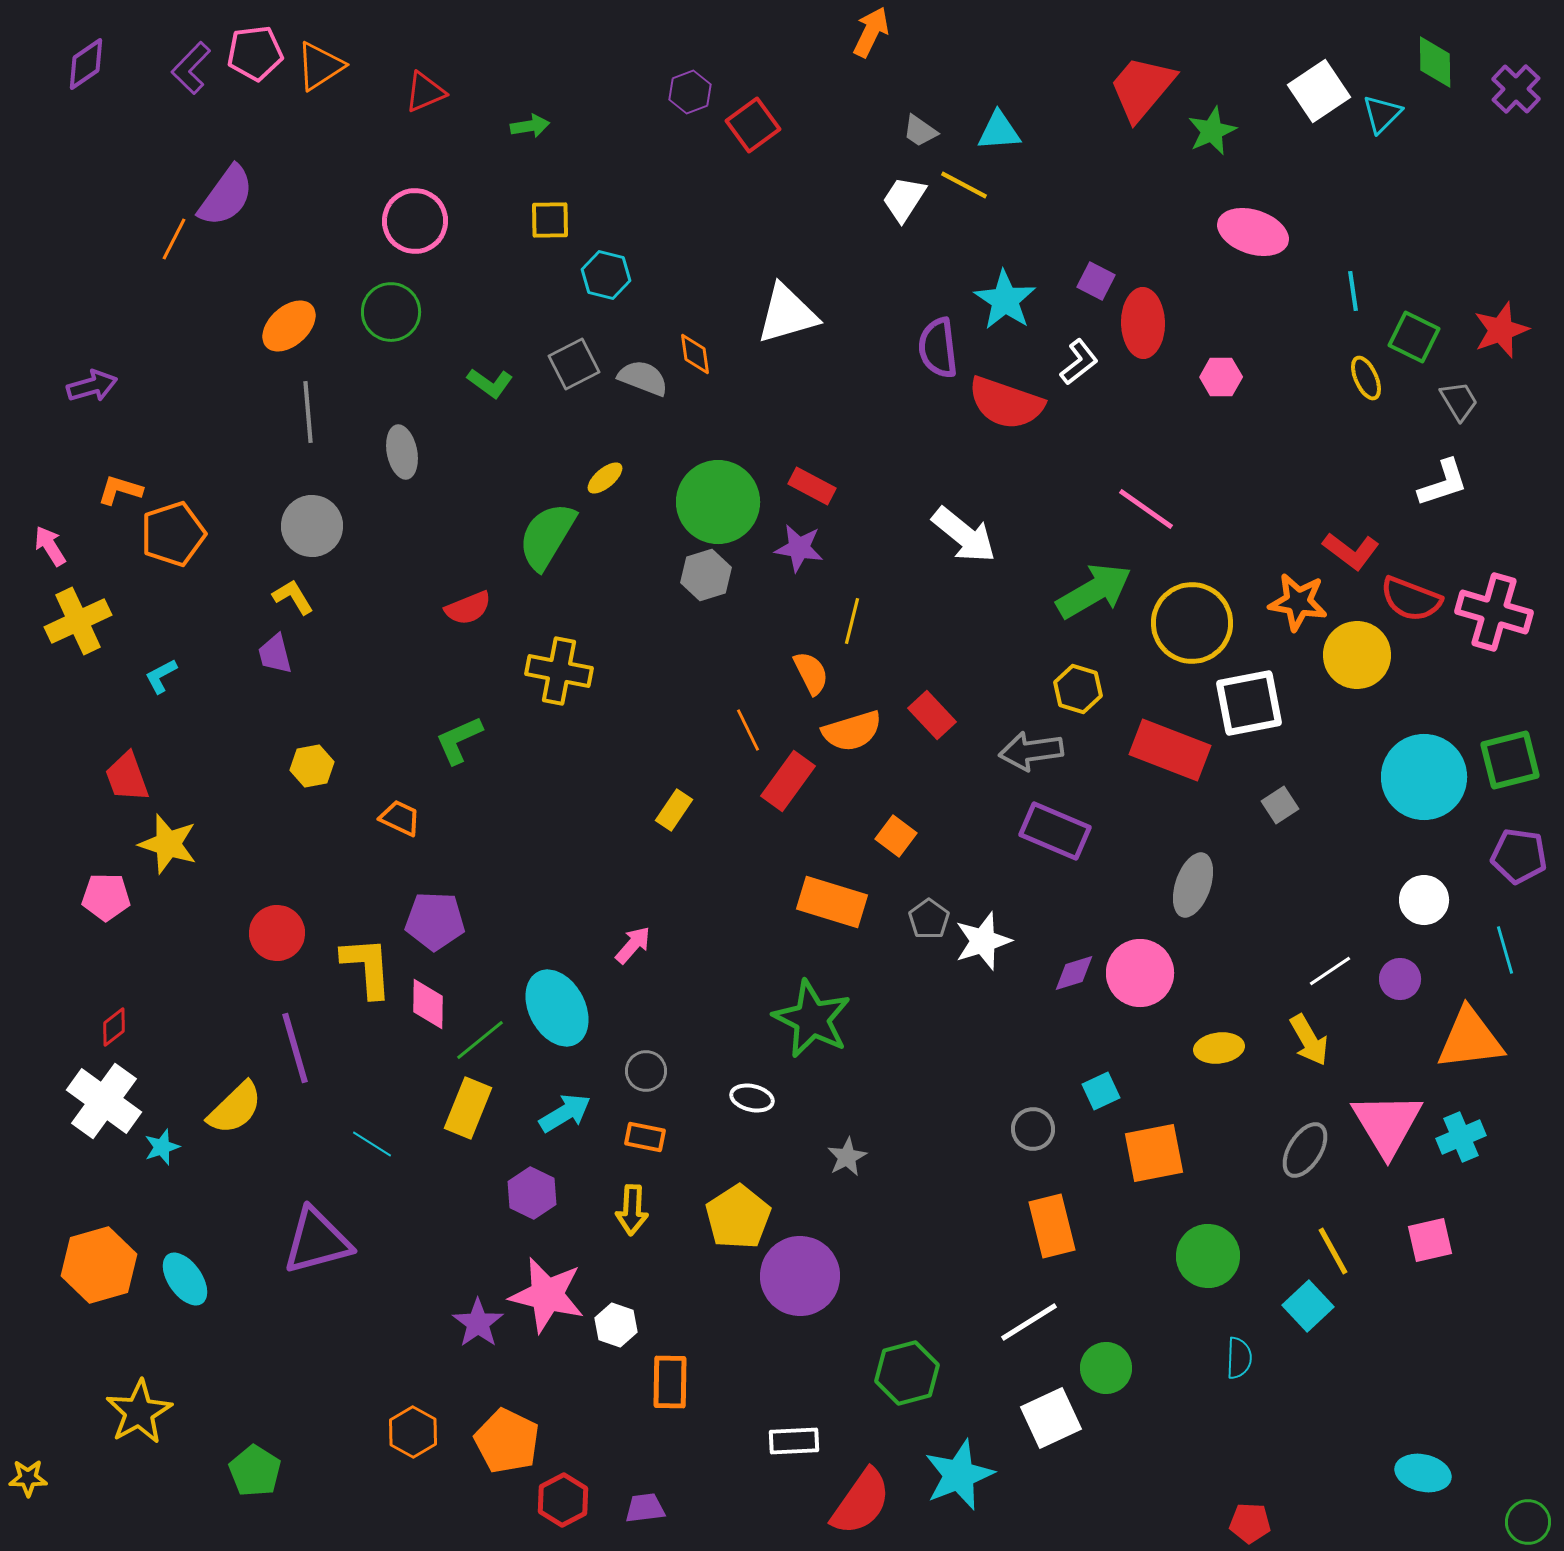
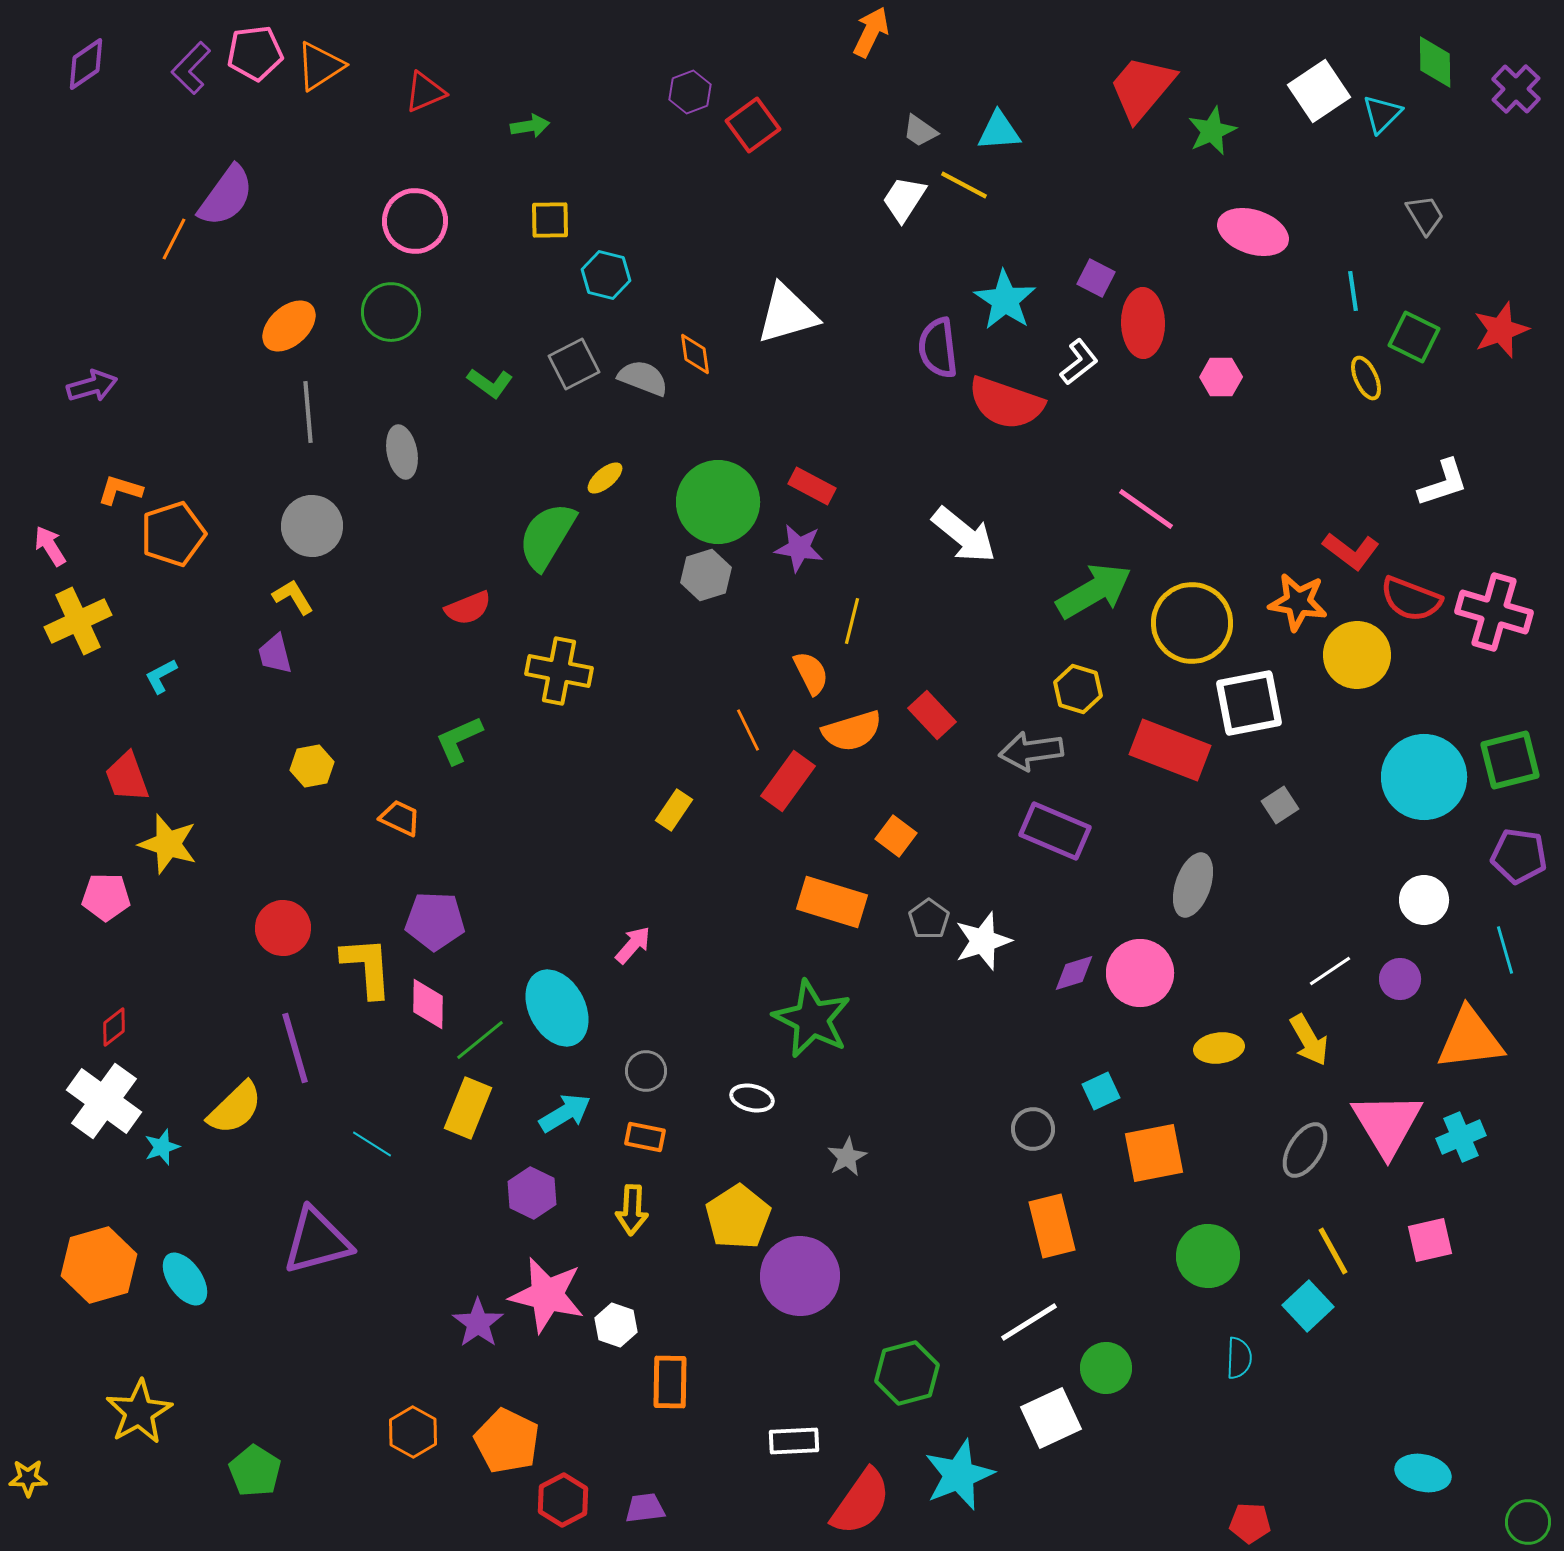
purple square at (1096, 281): moved 3 px up
gray trapezoid at (1459, 401): moved 34 px left, 186 px up
red circle at (277, 933): moved 6 px right, 5 px up
